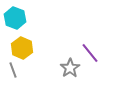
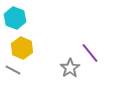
gray line: rotated 42 degrees counterclockwise
